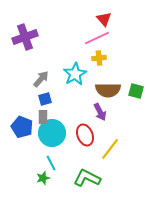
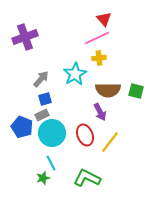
gray rectangle: moved 1 px left, 2 px up; rotated 64 degrees clockwise
yellow line: moved 7 px up
